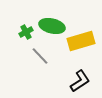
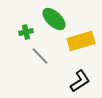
green ellipse: moved 2 px right, 7 px up; rotated 30 degrees clockwise
green cross: rotated 16 degrees clockwise
